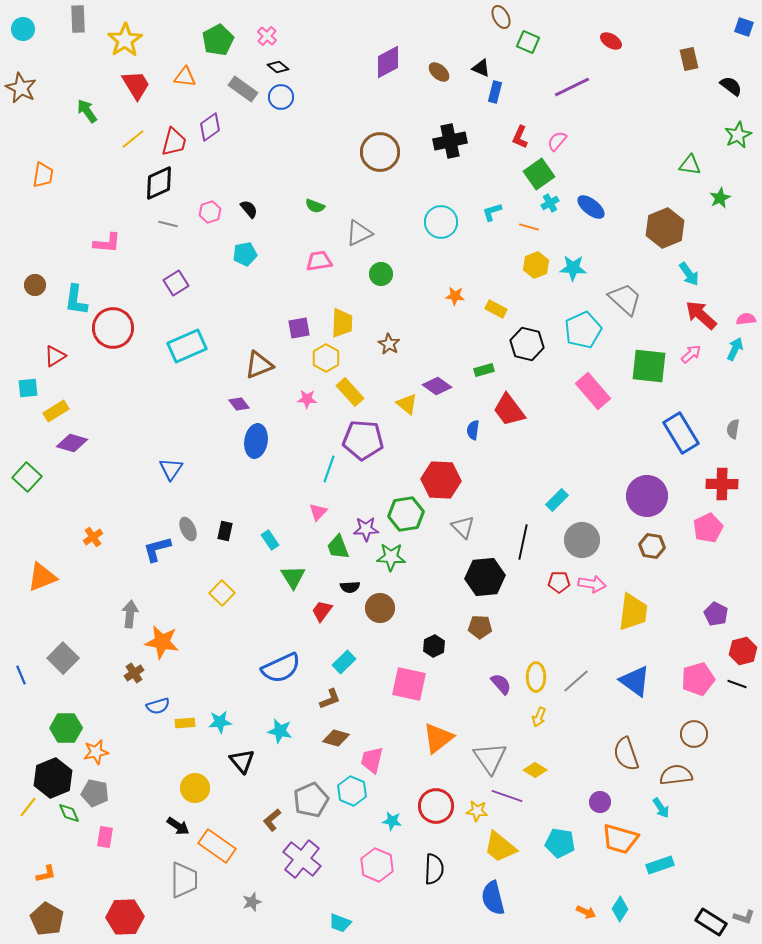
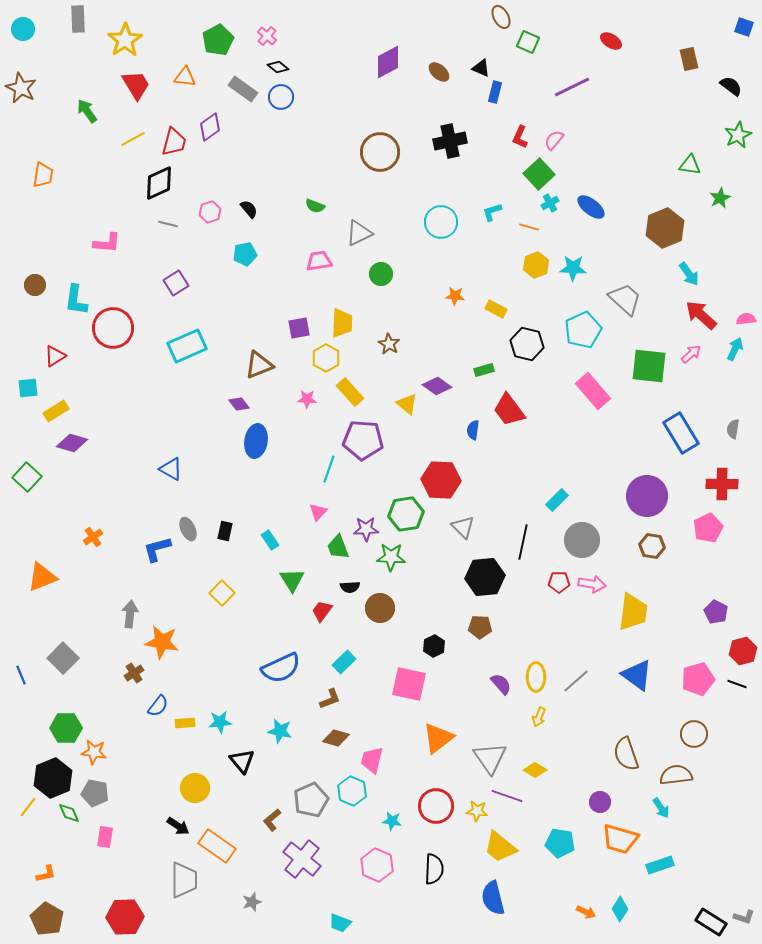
yellow line at (133, 139): rotated 10 degrees clockwise
pink semicircle at (557, 141): moved 3 px left, 1 px up
green square at (539, 174): rotated 8 degrees counterclockwise
blue triangle at (171, 469): rotated 35 degrees counterclockwise
green triangle at (293, 577): moved 1 px left, 3 px down
purple pentagon at (716, 614): moved 2 px up
blue triangle at (635, 681): moved 2 px right, 6 px up
blue semicircle at (158, 706): rotated 35 degrees counterclockwise
orange star at (96, 752): moved 2 px left; rotated 20 degrees clockwise
